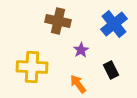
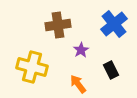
brown cross: moved 4 px down; rotated 20 degrees counterclockwise
yellow cross: rotated 12 degrees clockwise
